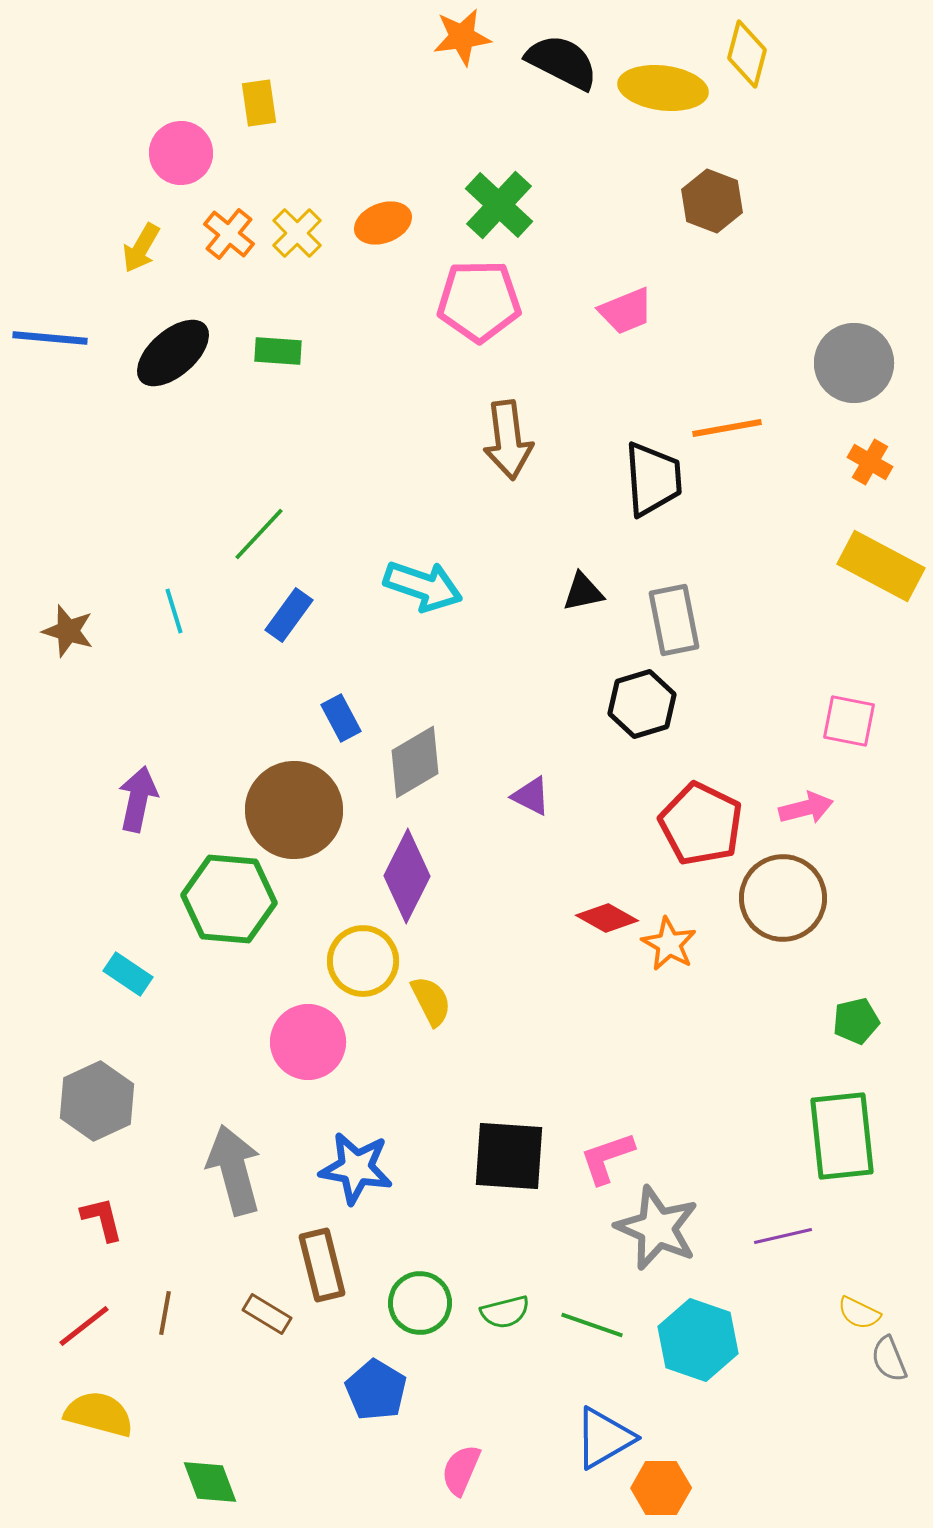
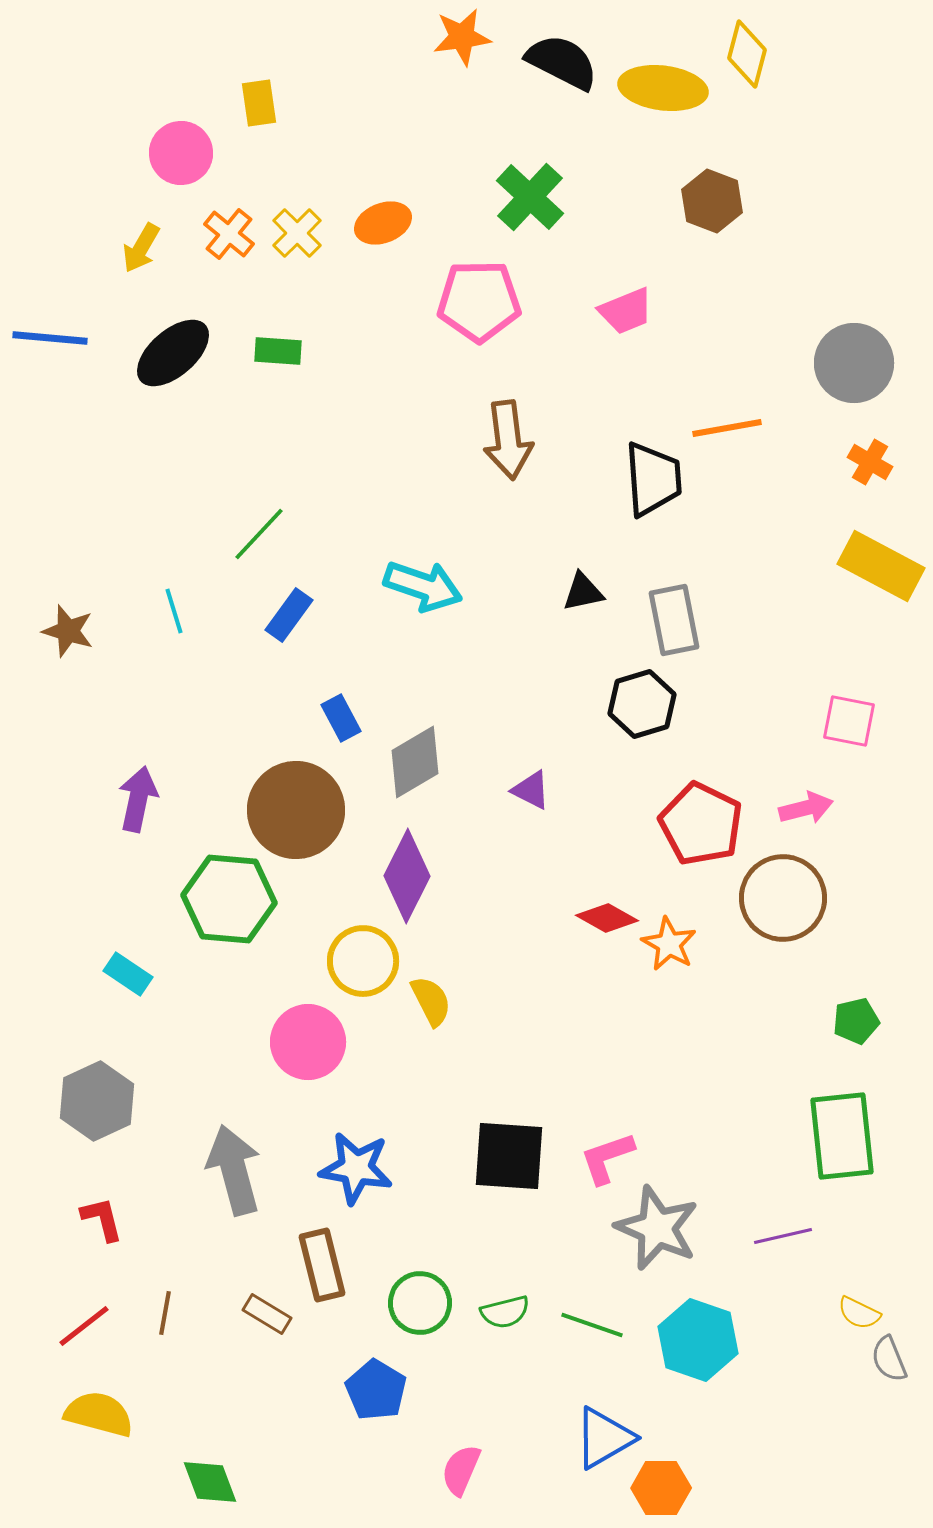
green cross at (499, 205): moved 31 px right, 8 px up
purple triangle at (531, 796): moved 6 px up
brown circle at (294, 810): moved 2 px right
